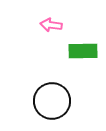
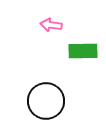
black circle: moved 6 px left
